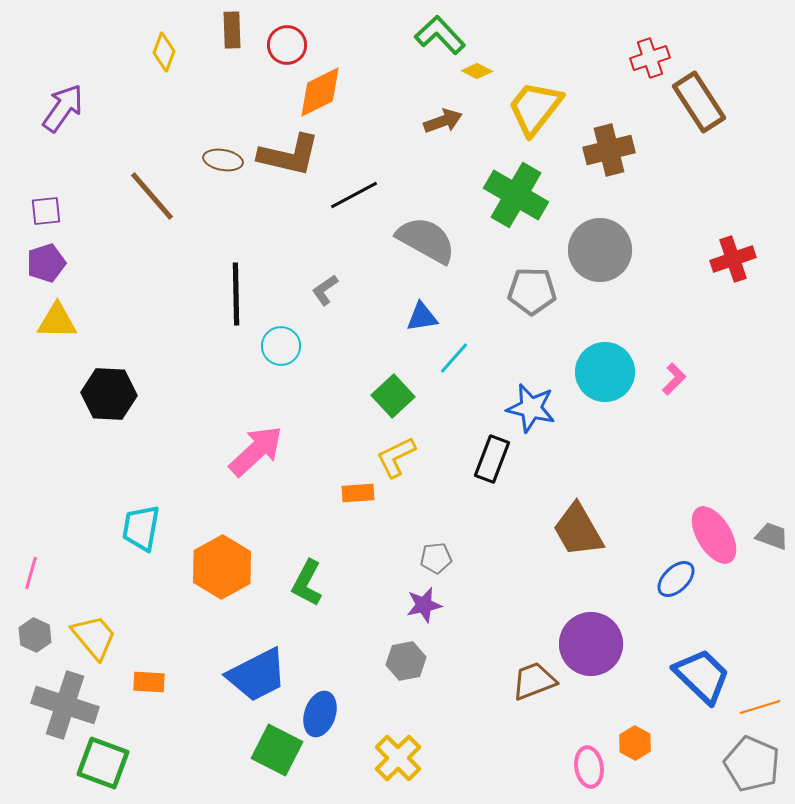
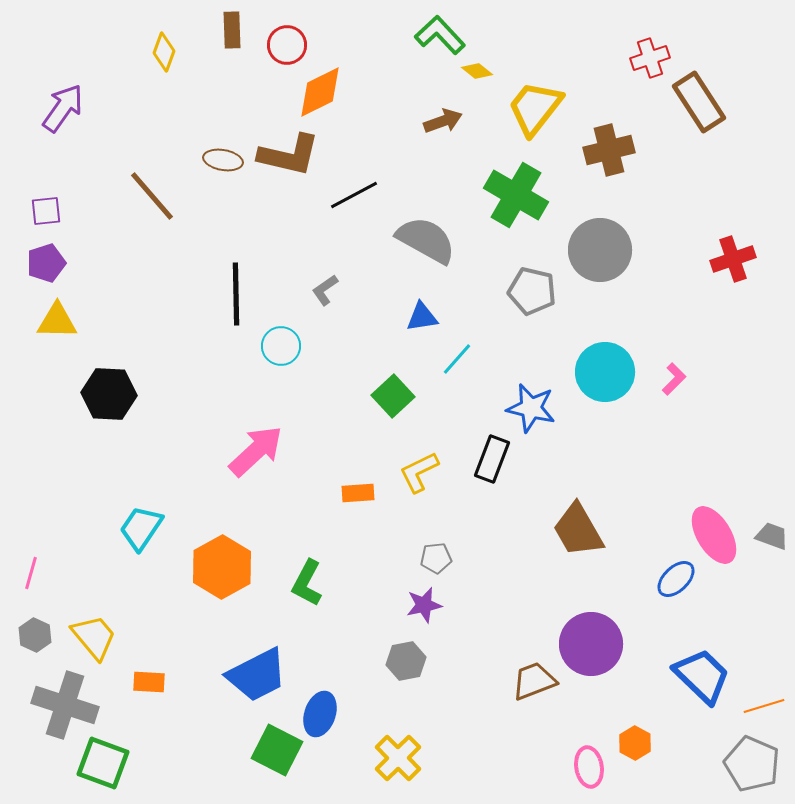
yellow diamond at (477, 71): rotated 12 degrees clockwise
gray pentagon at (532, 291): rotated 12 degrees clockwise
cyan line at (454, 358): moved 3 px right, 1 px down
yellow L-shape at (396, 457): moved 23 px right, 15 px down
cyan trapezoid at (141, 528): rotated 24 degrees clockwise
orange line at (760, 707): moved 4 px right, 1 px up
